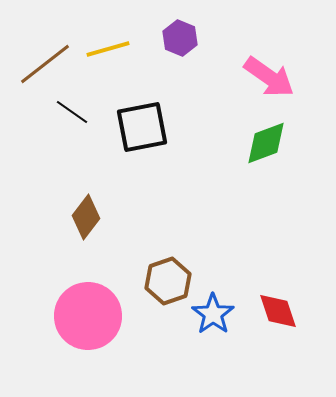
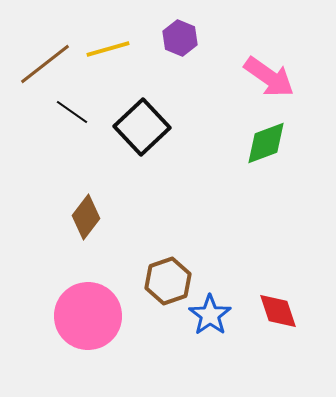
black square: rotated 32 degrees counterclockwise
blue star: moved 3 px left, 1 px down
